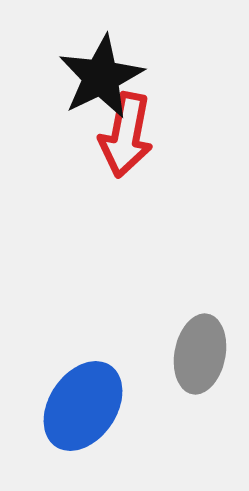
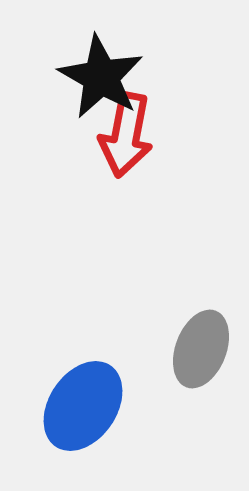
black star: rotated 16 degrees counterclockwise
gray ellipse: moved 1 px right, 5 px up; rotated 10 degrees clockwise
